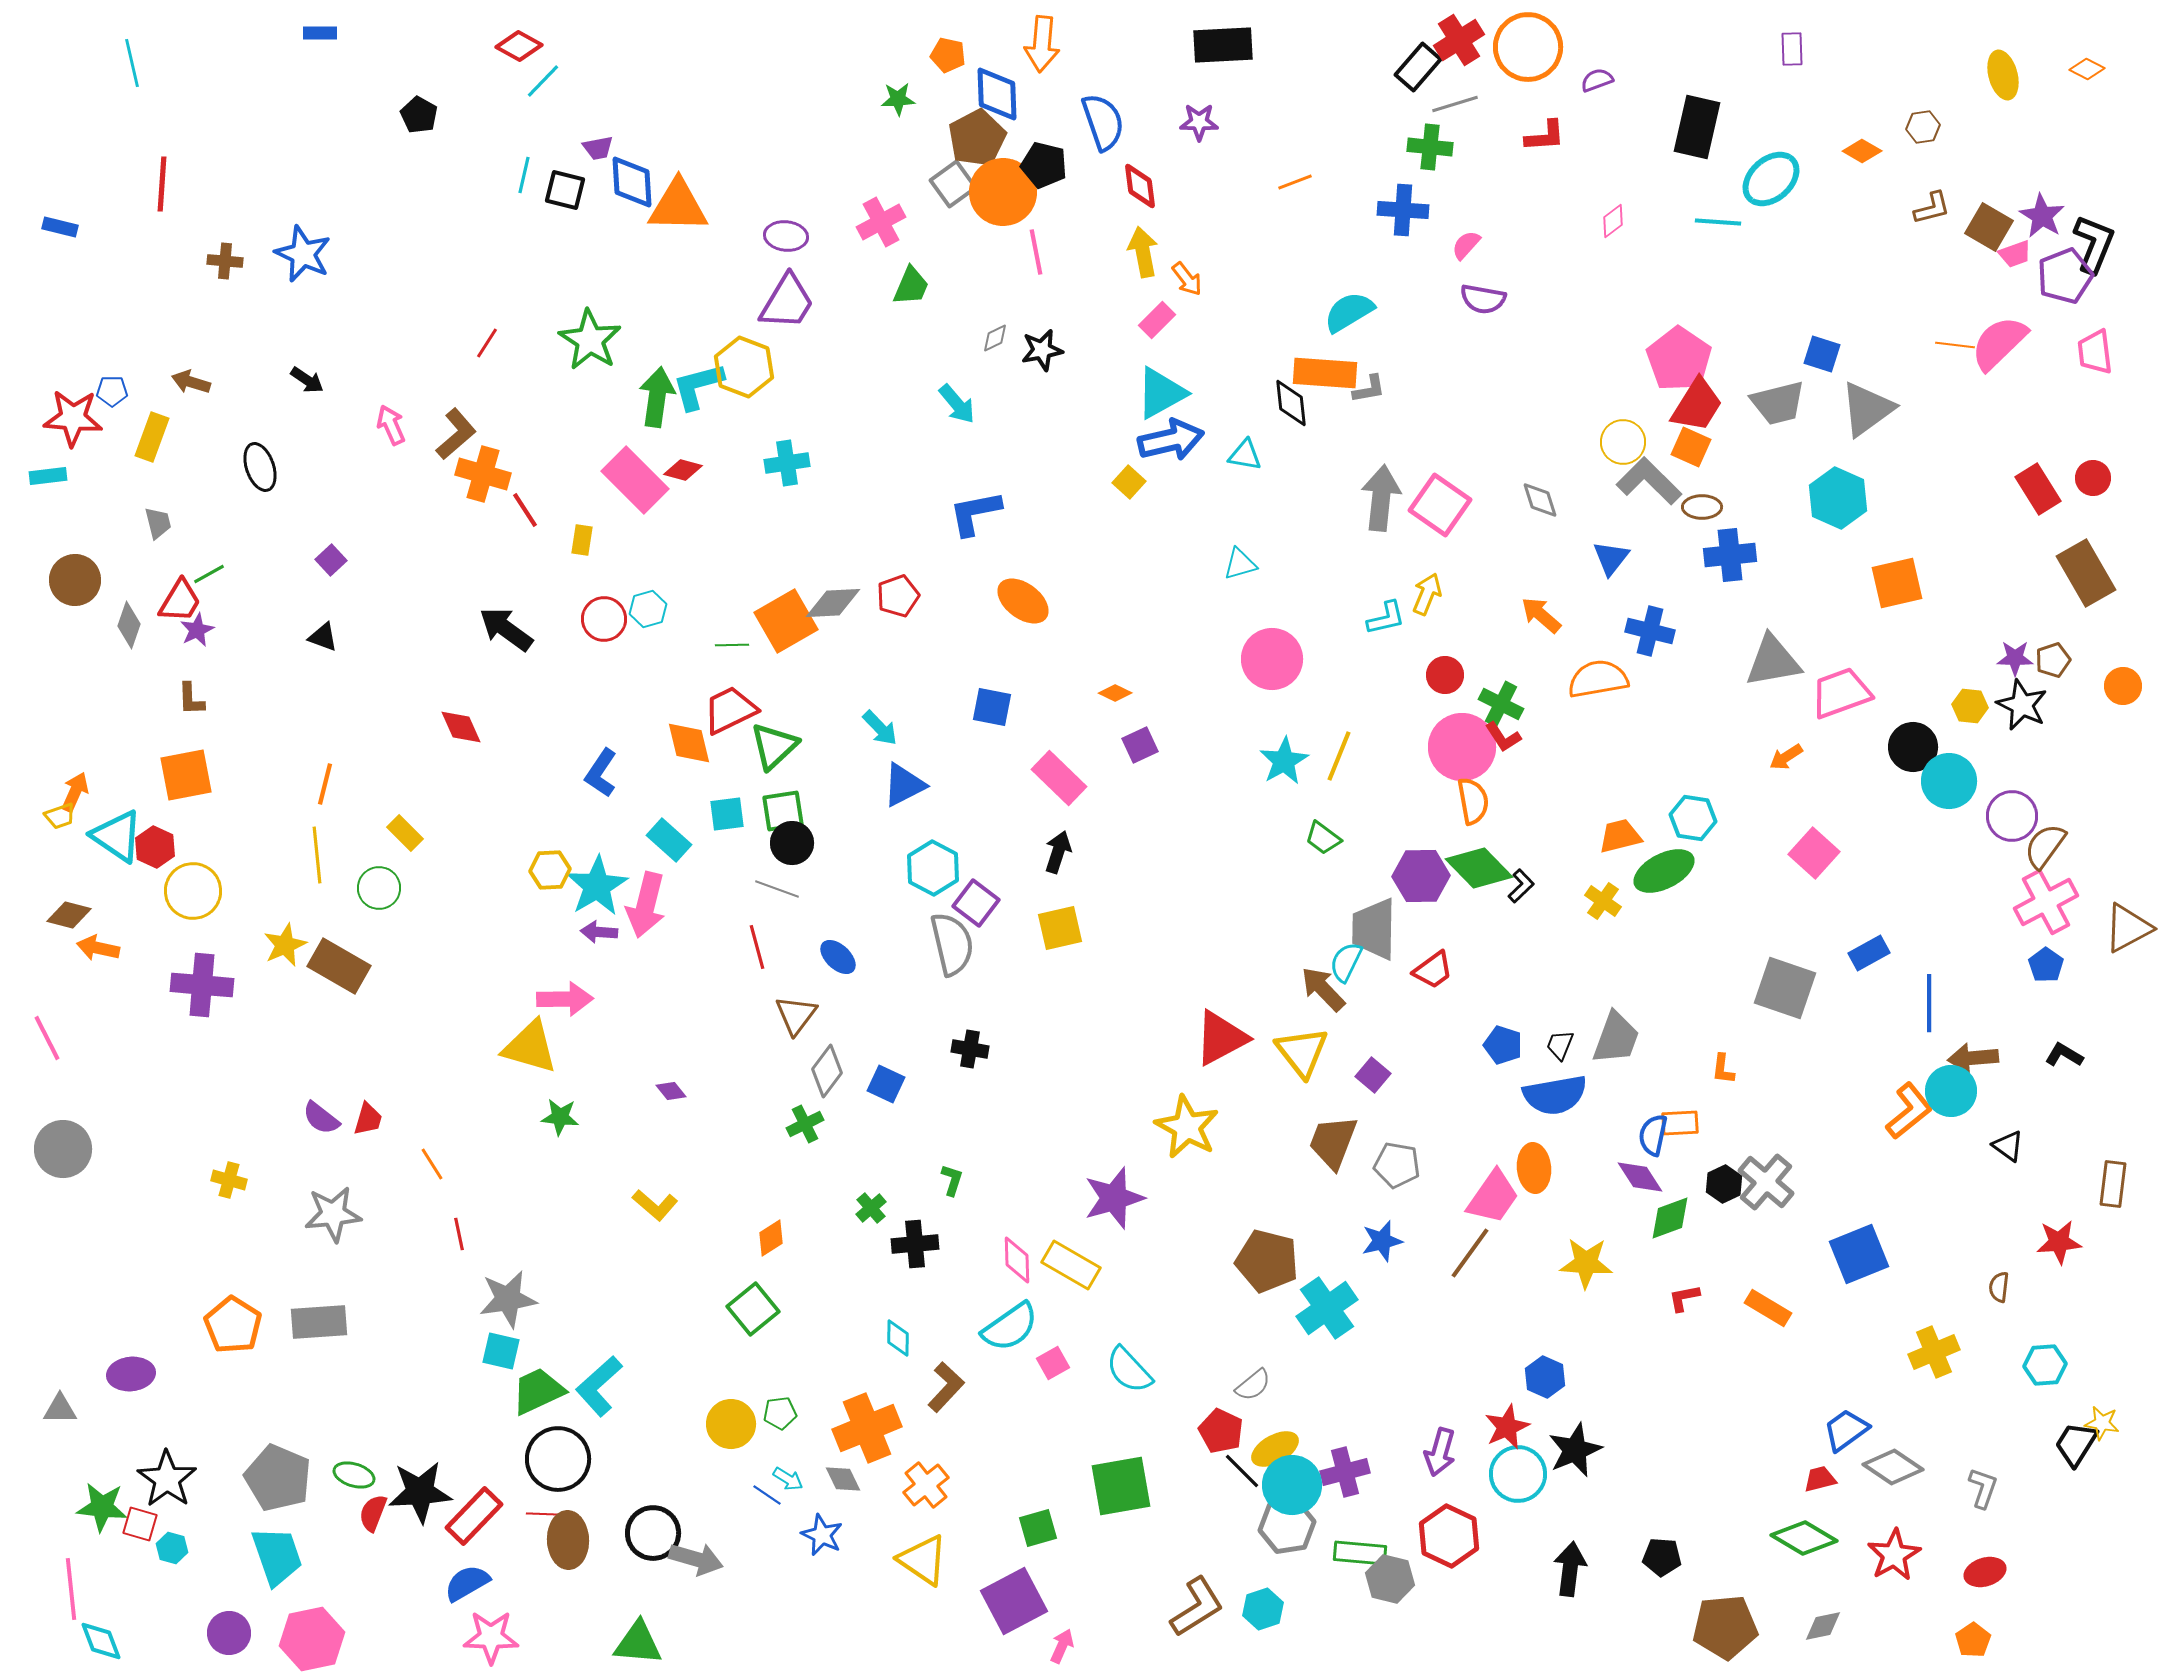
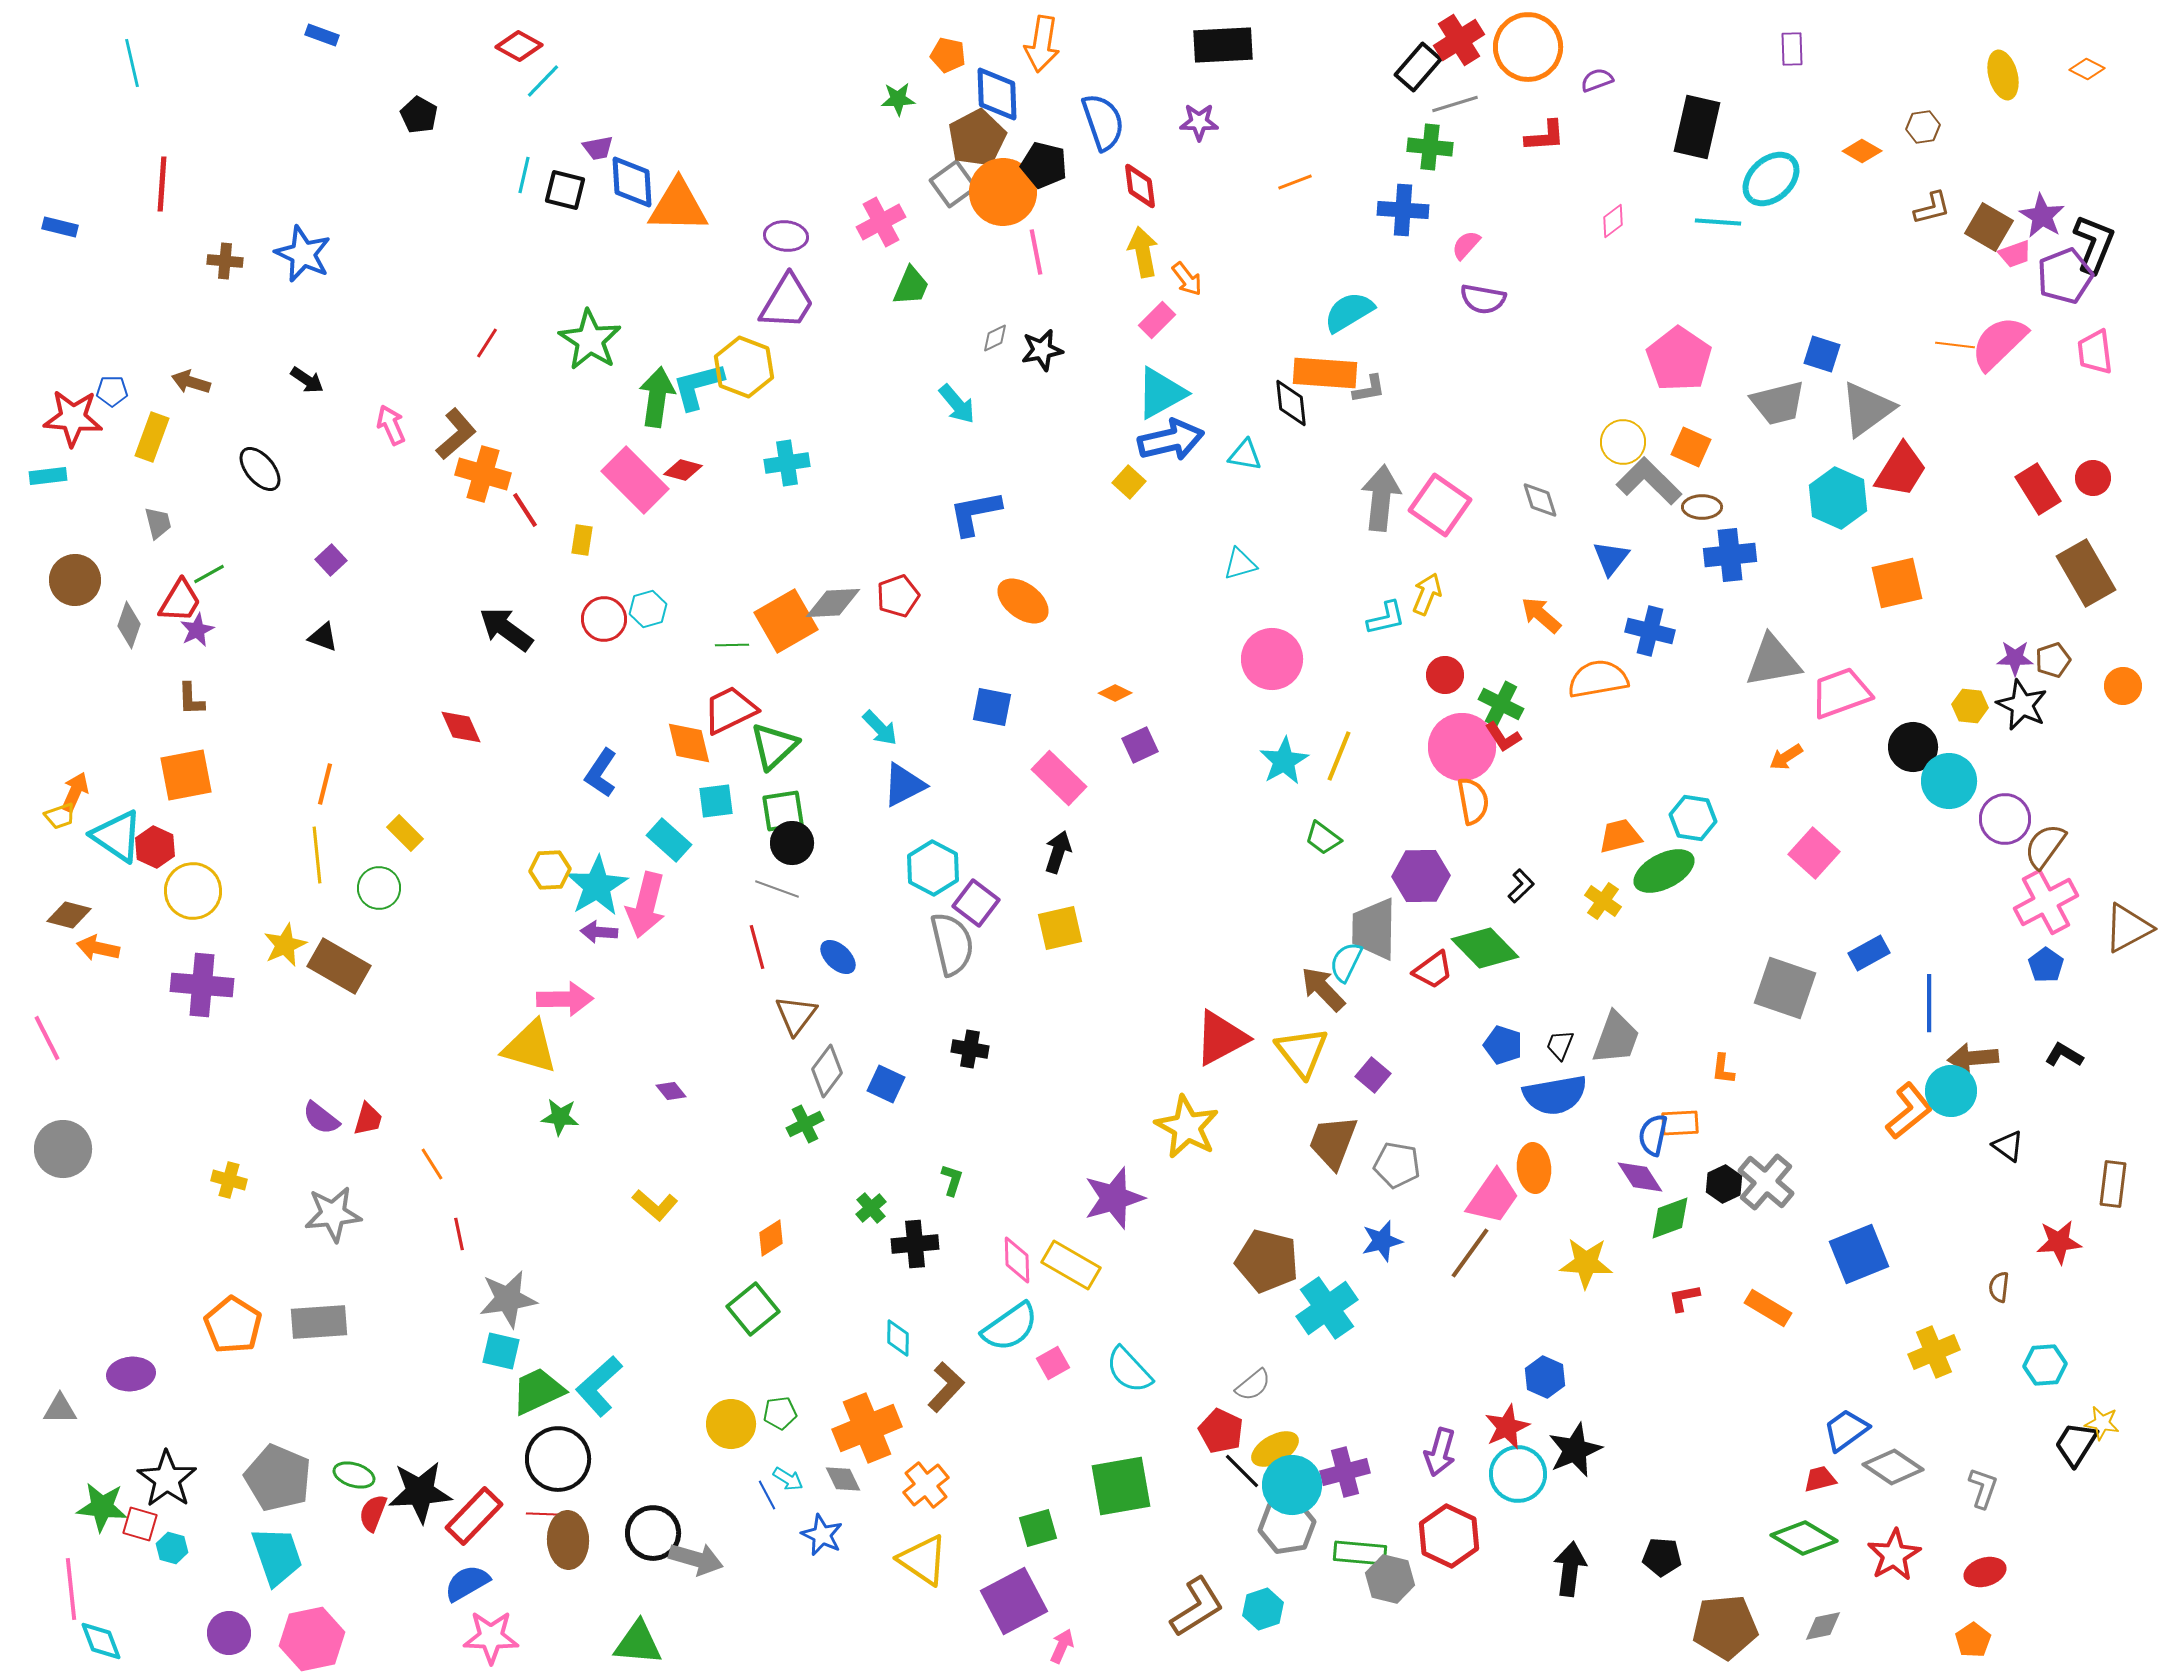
blue rectangle at (320, 33): moved 2 px right, 2 px down; rotated 20 degrees clockwise
orange arrow at (1042, 44): rotated 4 degrees clockwise
red trapezoid at (1697, 405): moved 204 px right, 65 px down
black ellipse at (260, 467): moved 2 px down; rotated 21 degrees counterclockwise
cyan square at (727, 814): moved 11 px left, 13 px up
purple circle at (2012, 816): moved 7 px left, 3 px down
green diamond at (1479, 868): moved 6 px right, 80 px down
blue line at (767, 1495): rotated 28 degrees clockwise
